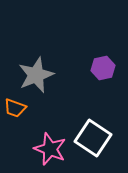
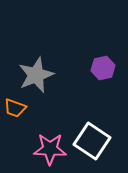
white square: moved 1 px left, 3 px down
pink star: rotated 20 degrees counterclockwise
